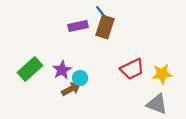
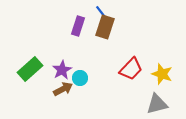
purple rectangle: rotated 60 degrees counterclockwise
red trapezoid: moved 1 px left; rotated 20 degrees counterclockwise
yellow star: rotated 25 degrees clockwise
brown arrow: moved 8 px left
gray triangle: rotated 35 degrees counterclockwise
